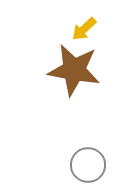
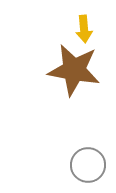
yellow arrow: rotated 52 degrees counterclockwise
